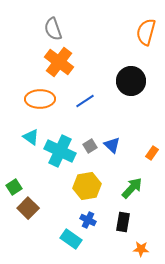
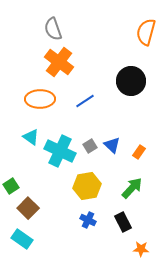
orange rectangle: moved 13 px left, 1 px up
green square: moved 3 px left, 1 px up
black rectangle: rotated 36 degrees counterclockwise
cyan rectangle: moved 49 px left
